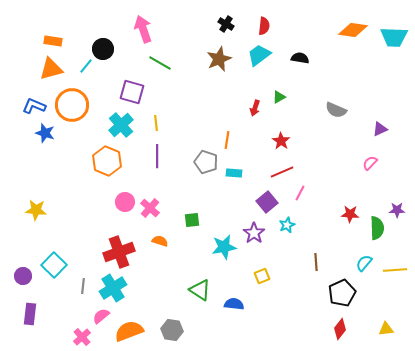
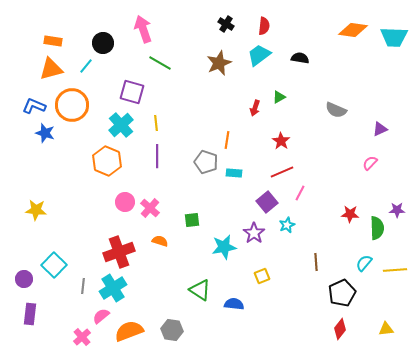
black circle at (103, 49): moved 6 px up
brown star at (219, 59): moved 4 px down
purple circle at (23, 276): moved 1 px right, 3 px down
